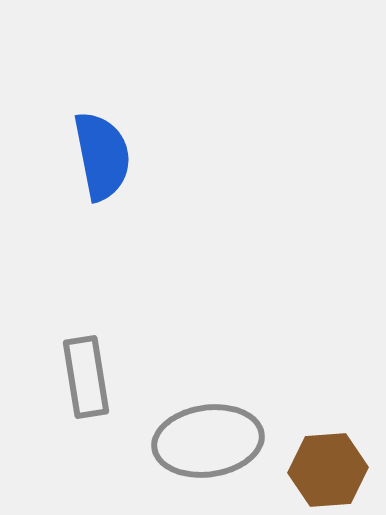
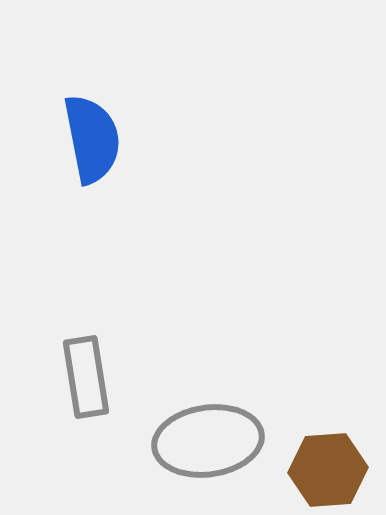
blue semicircle: moved 10 px left, 17 px up
